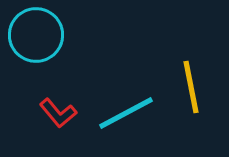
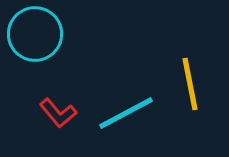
cyan circle: moved 1 px left, 1 px up
yellow line: moved 1 px left, 3 px up
